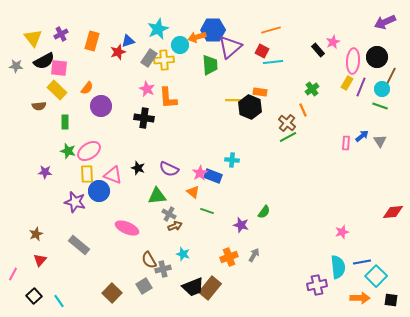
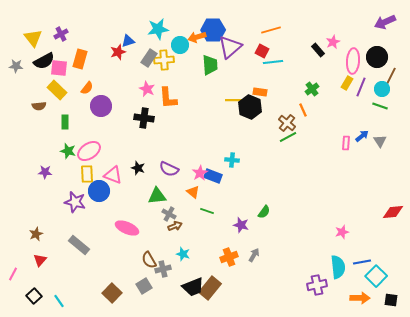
cyan star at (158, 29): rotated 15 degrees clockwise
orange rectangle at (92, 41): moved 12 px left, 18 px down
